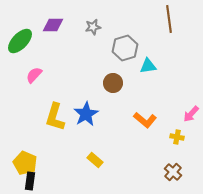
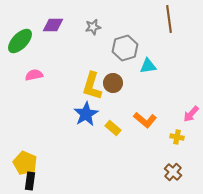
pink semicircle: rotated 36 degrees clockwise
yellow L-shape: moved 37 px right, 31 px up
yellow rectangle: moved 18 px right, 32 px up
